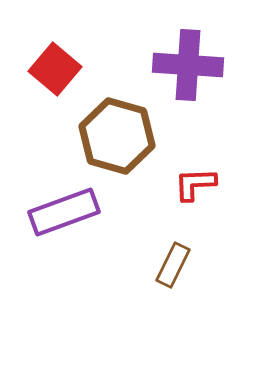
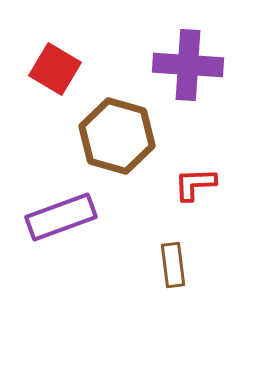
red square: rotated 9 degrees counterclockwise
purple rectangle: moved 3 px left, 5 px down
brown rectangle: rotated 33 degrees counterclockwise
